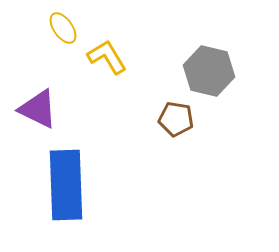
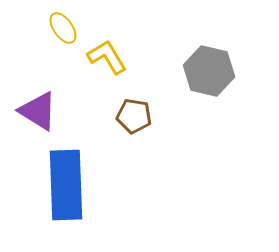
purple triangle: moved 2 px down; rotated 6 degrees clockwise
brown pentagon: moved 42 px left, 3 px up
